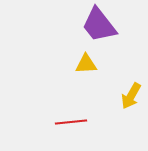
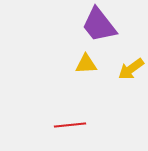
yellow arrow: moved 27 px up; rotated 24 degrees clockwise
red line: moved 1 px left, 3 px down
